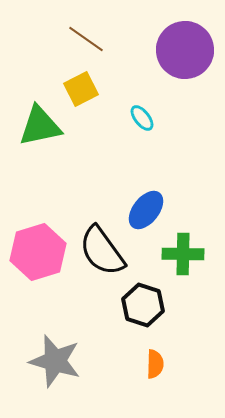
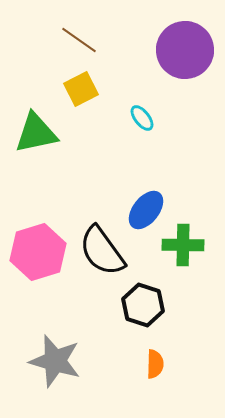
brown line: moved 7 px left, 1 px down
green triangle: moved 4 px left, 7 px down
green cross: moved 9 px up
